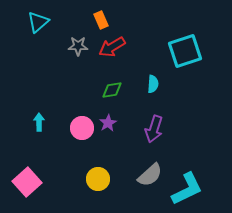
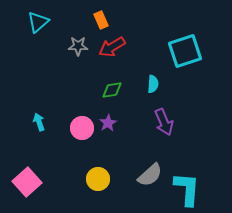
cyan arrow: rotated 18 degrees counterclockwise
purple arrow: moved 10 px right, 7 px up; rotated 40 degrees counterclockwise
cyan L-shape: rotated 60 degrees counterclockwise
